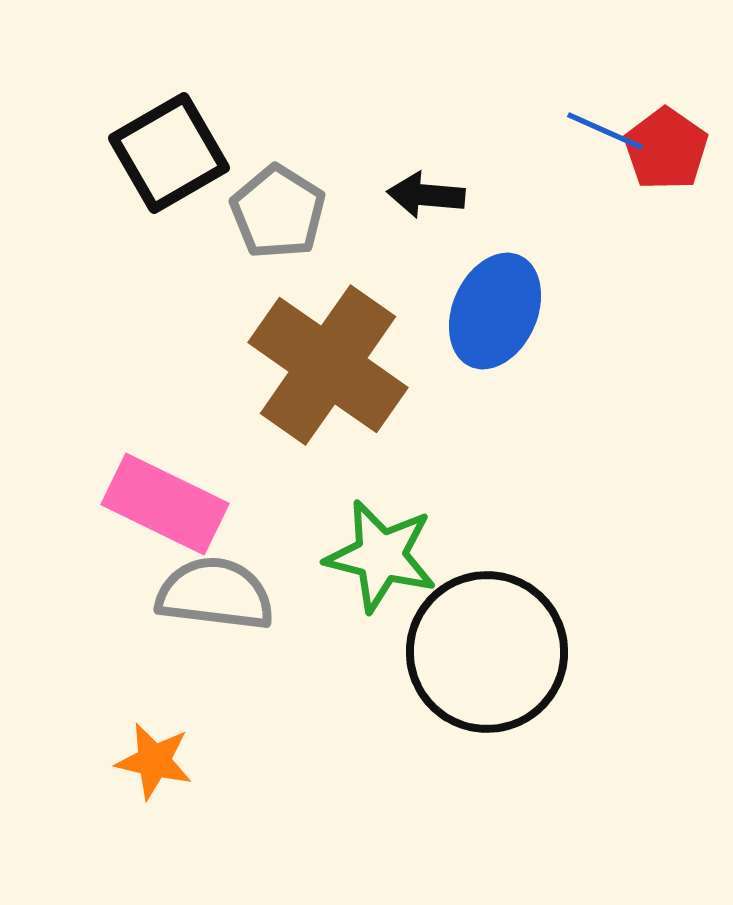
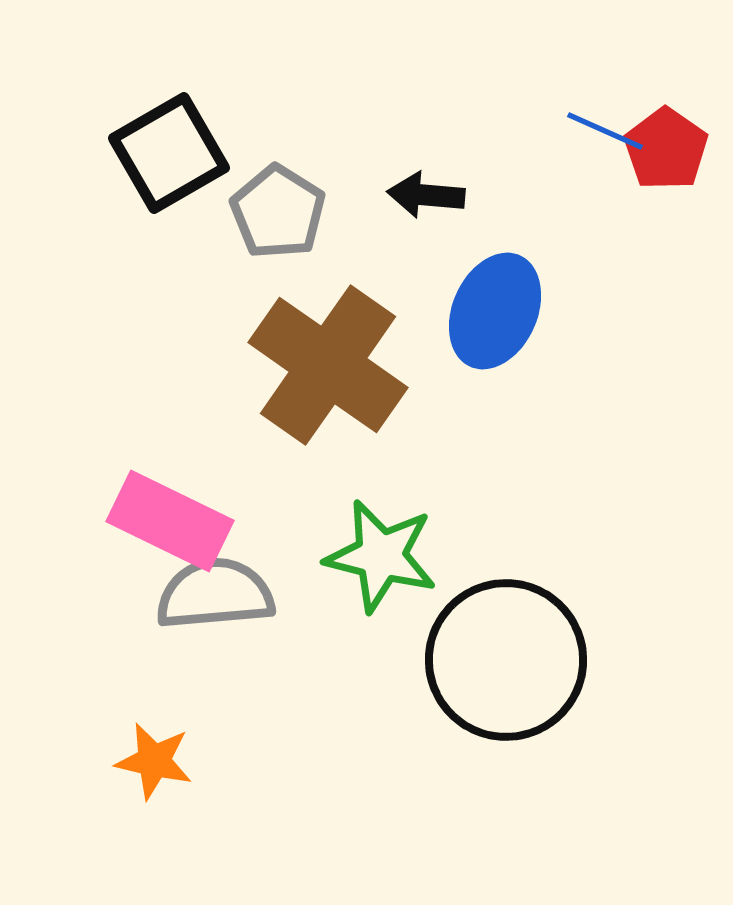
pink rectangle: moved 5 px right, 17 px down
gray semicircle: rotated 12 degrees counterclockwise
black circle: moved 19 px right, 8 px down
